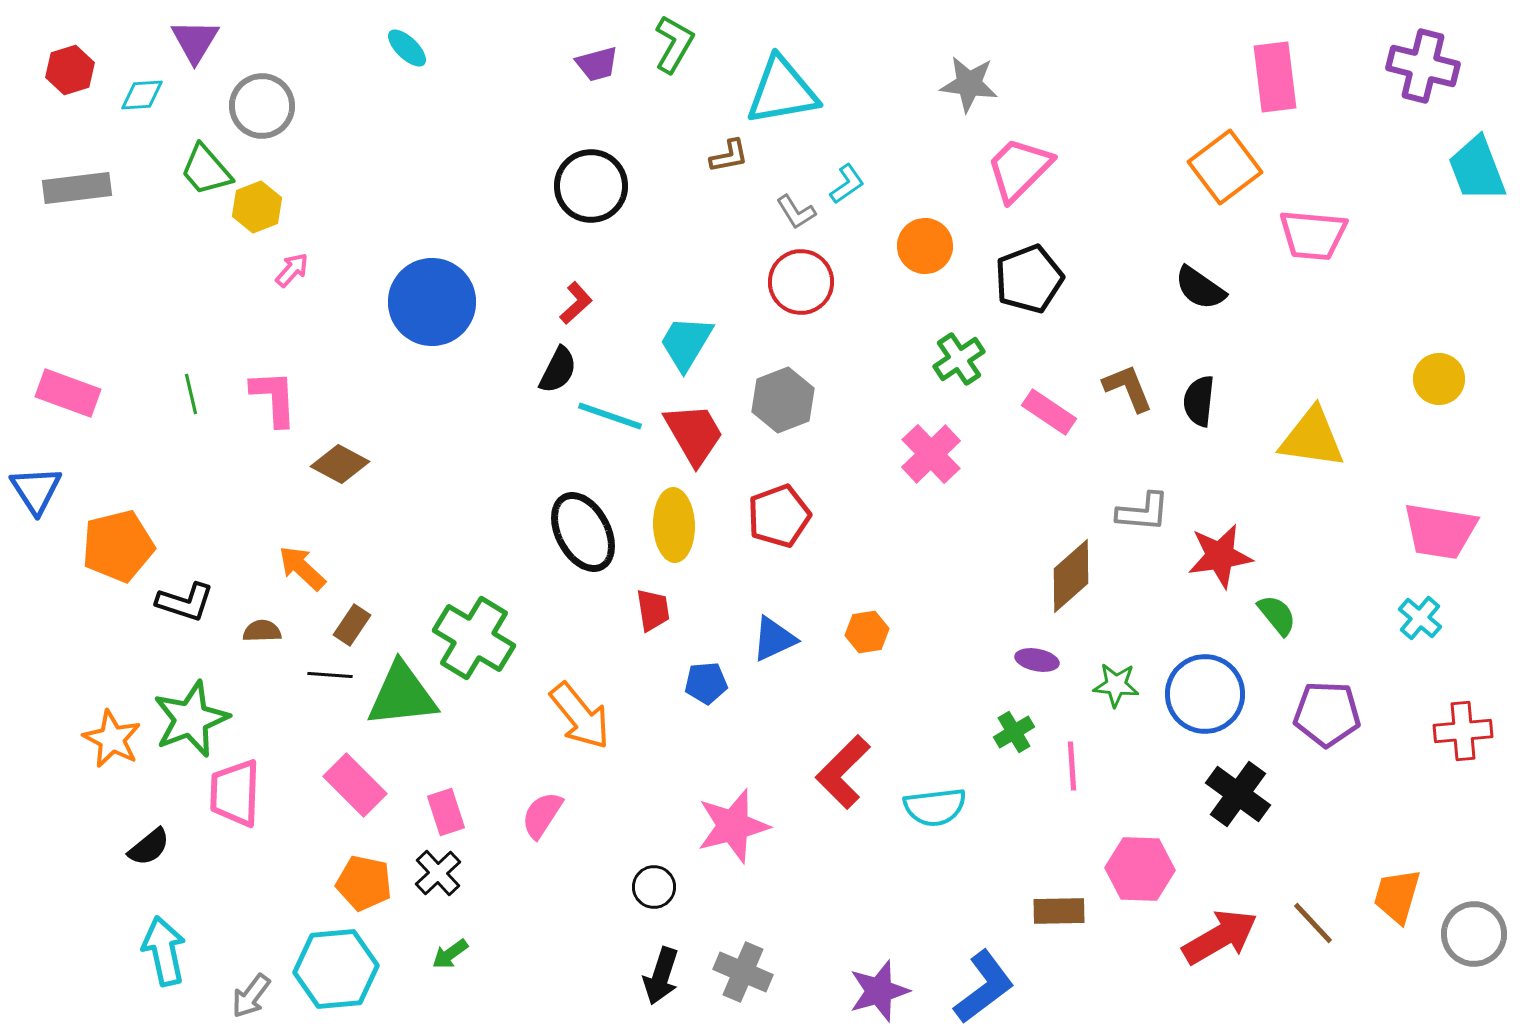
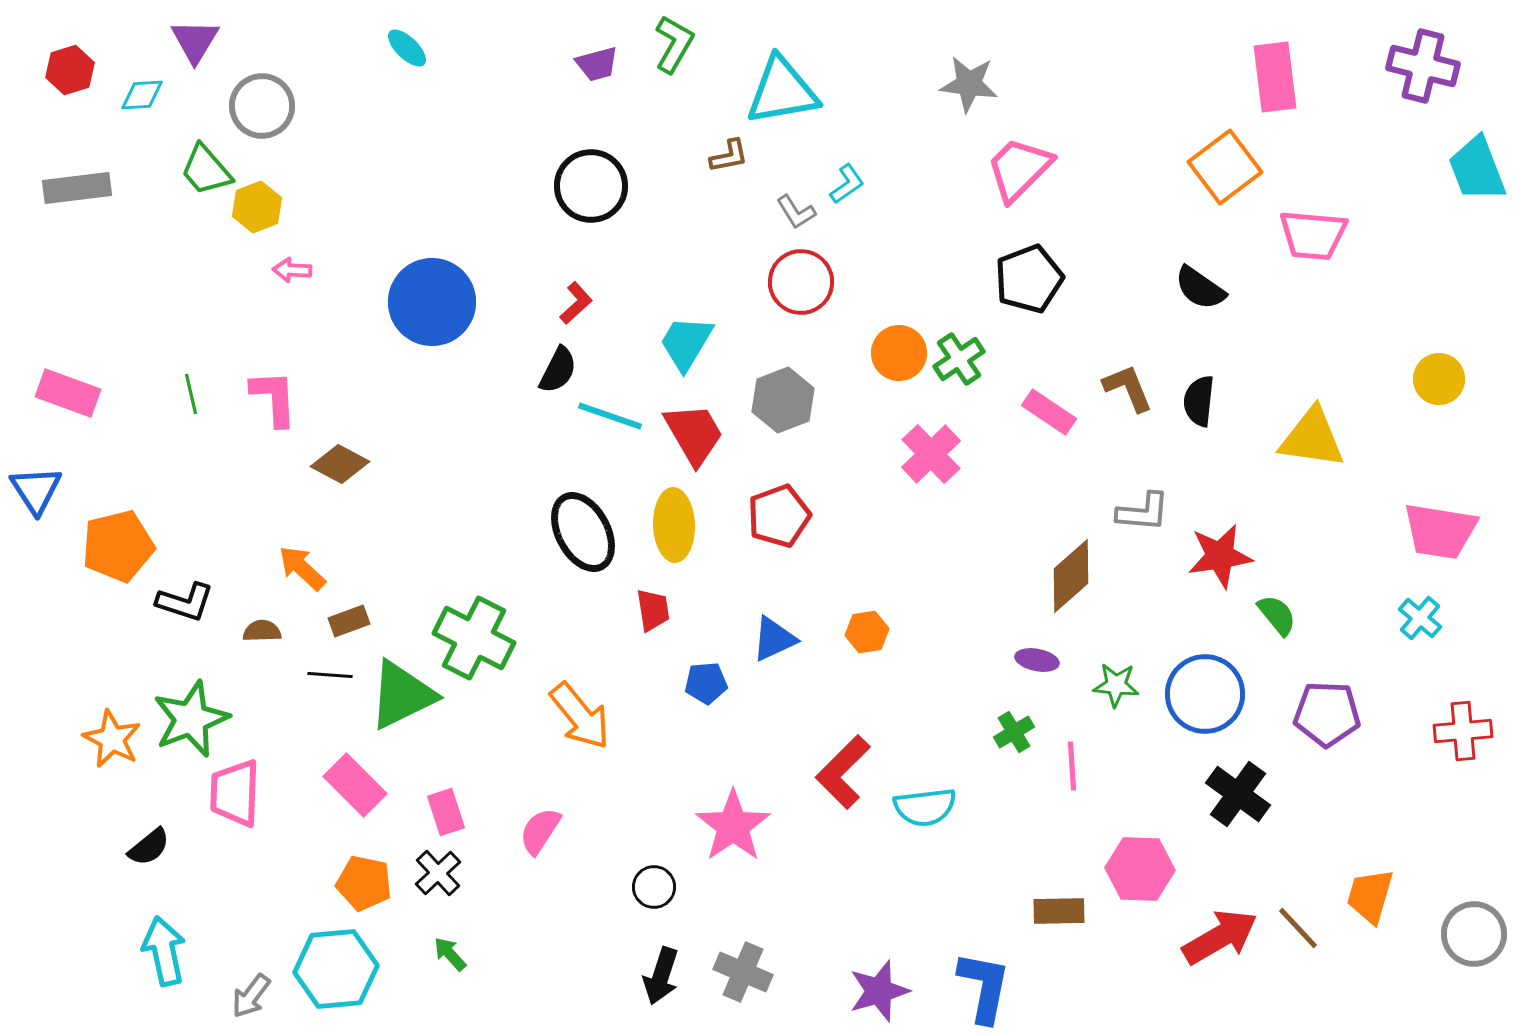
orange circle at (925, 246): moved 26 px left, 107 px down
pink arrow at (292, 270): rotated 129 degrees counterclockwise
brown rectangle at (352, 625): moved 3 px left, 4 px up; rotated 36 degrees clockwise
green cross at (474, 638): rotated 4 degrees counterclockwise
green triangle at (402, 695): rotated 20 degrees counterclockwise
cyan semicircle at (935, 807): moved 10 px left
pink semicircle at (542, 815): moved 2 px left, 16 px down
pink star at (733, 826): rotated 20 degrees counterclockwise
orange trapezoid at (1397, 896): moved 27 px left
brown line at (1313, 923): moved 15 px left, 5 px down
green arrow at (450, 954): rotated 84 degrees clockwise
blue L-shape at (984, 987): rotated 42 degrees counterclockwise
